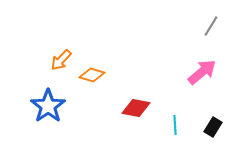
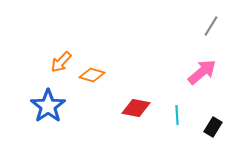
orange arrow: moved 2 px down
cyan line: moved 2 px right, 10 px up
